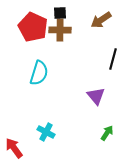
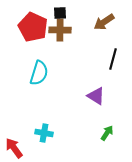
brown arrow: moved 3 px right, 2 px down
purple triangle: rotated 18 degrees counterclockwise
cyan cross: moved 2 px left, 1 px down; rotated 18 degrees counterclockwise
